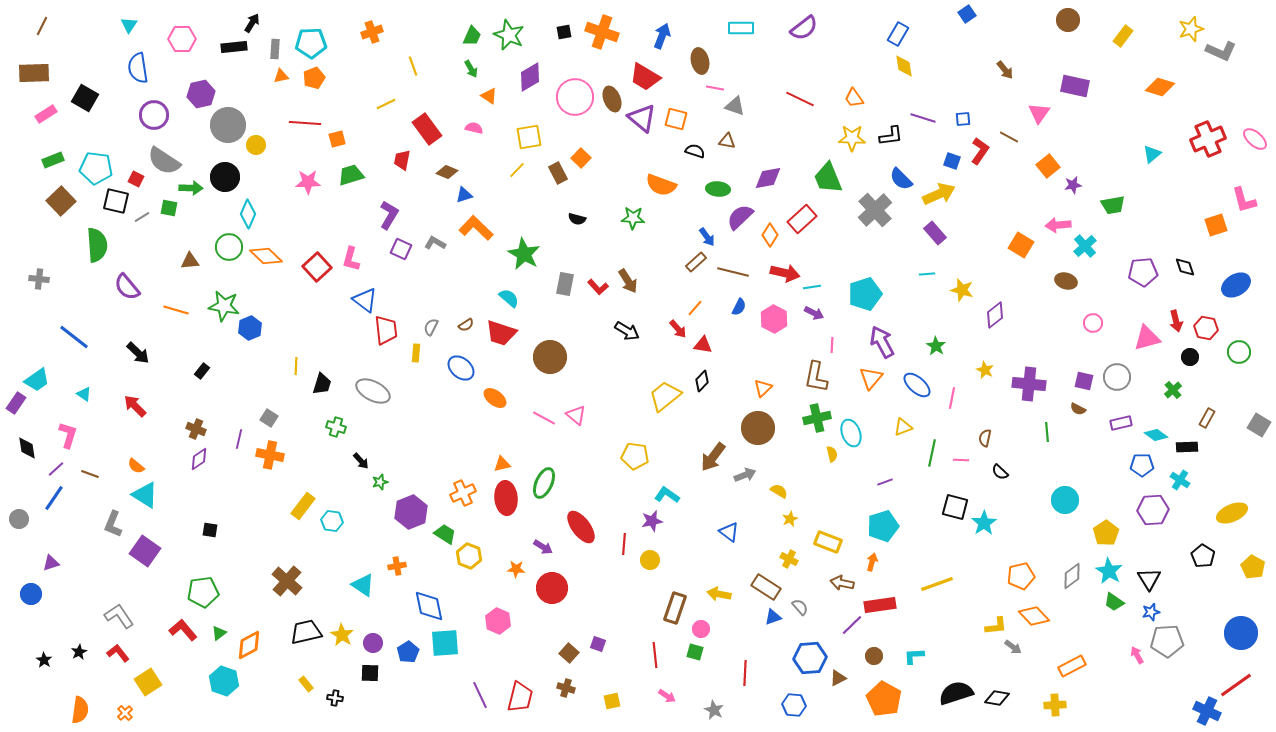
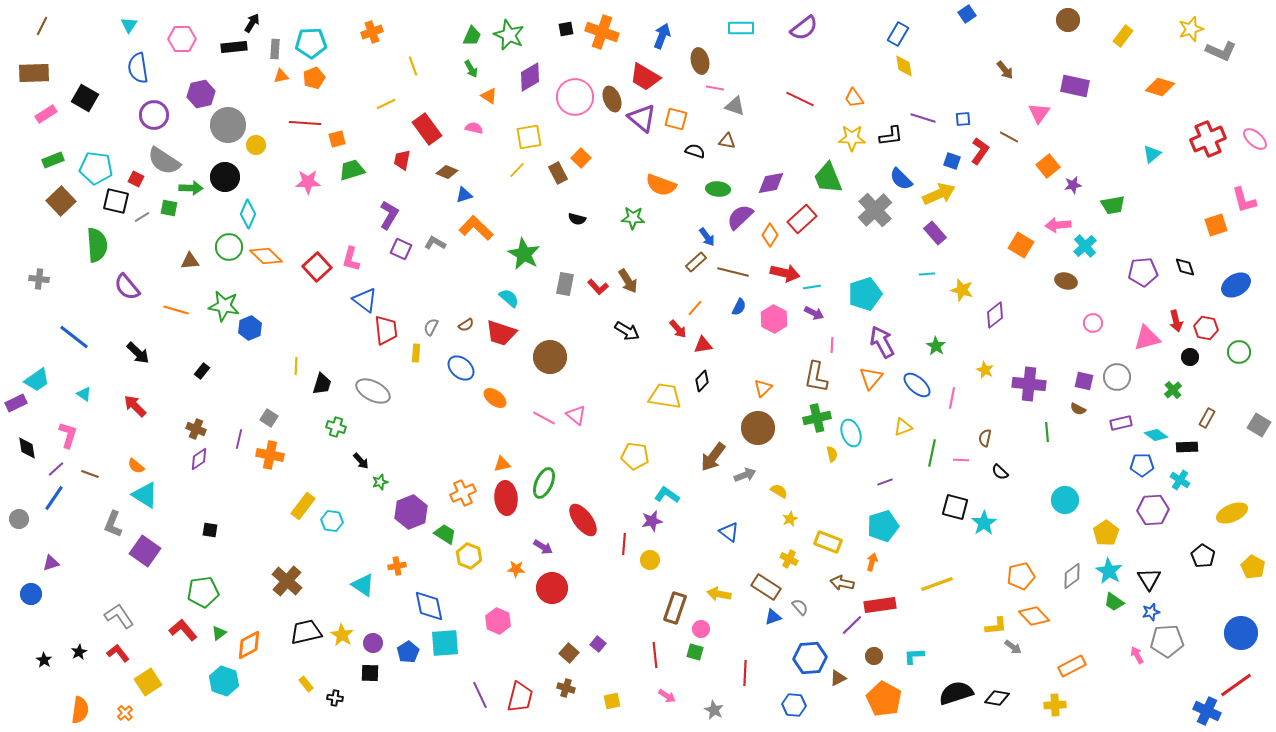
black square at (564, 32): moved 2 px right, 3 px up
green trapezoid at (351, 175): moved 1 px right, 5 px up
purple diamond at (768, 178): moved 3 px right, 5 px down
red triangle at (703, 345): rotated 18 degrees counterclockwise
yellow trapezoid at (665, 396): rotated 48 degrees clockwise
purple rectangle at (16, 403): rotated 30 degrees clockwise
red ellipse at (581, 527): moved 2 px right, 7 px up
purple square at (598, 644): rotated 21 degrees clockwise
